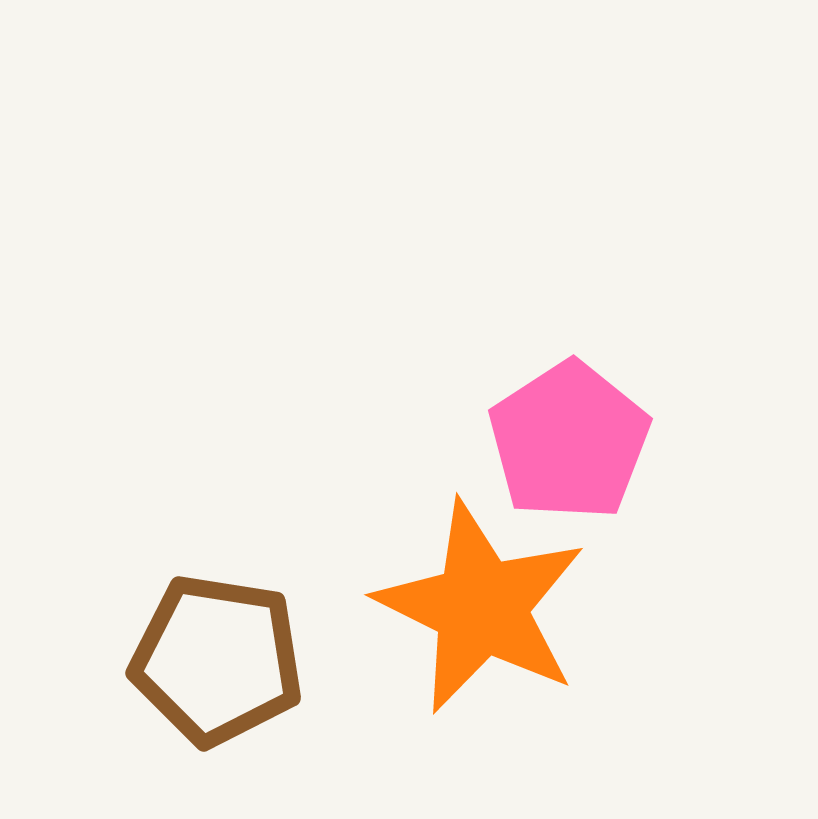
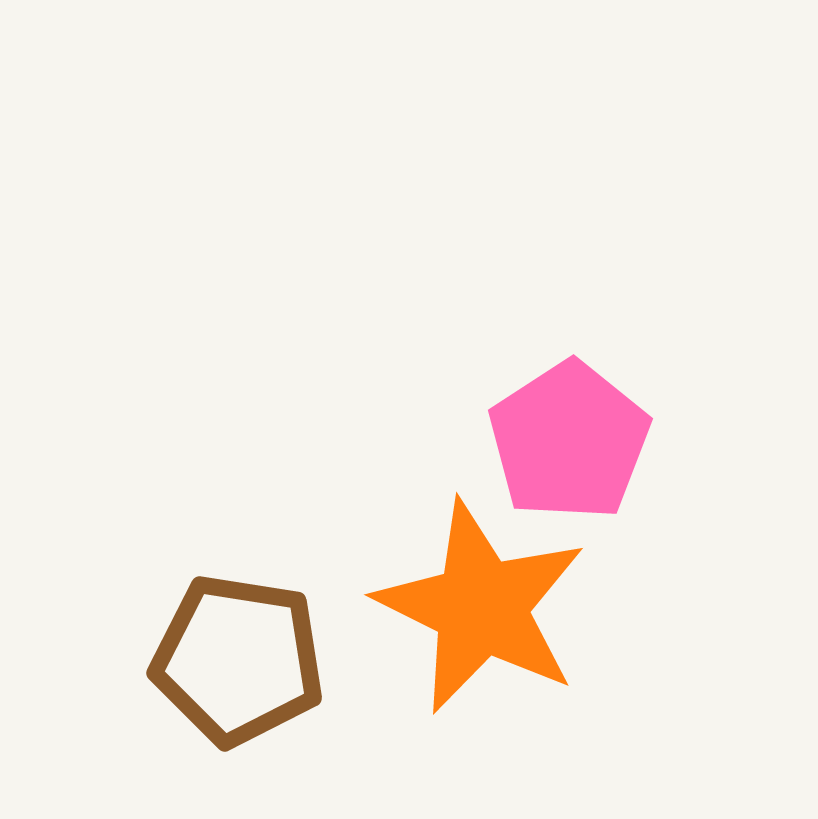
brown pentagon: moved 21 px right
